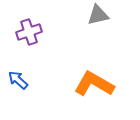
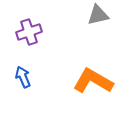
blue arrow: moved 5 px right, 3 px up; rotated 25 degrees clockwise
orange L-shape: moved 1 px left, 3 px up
